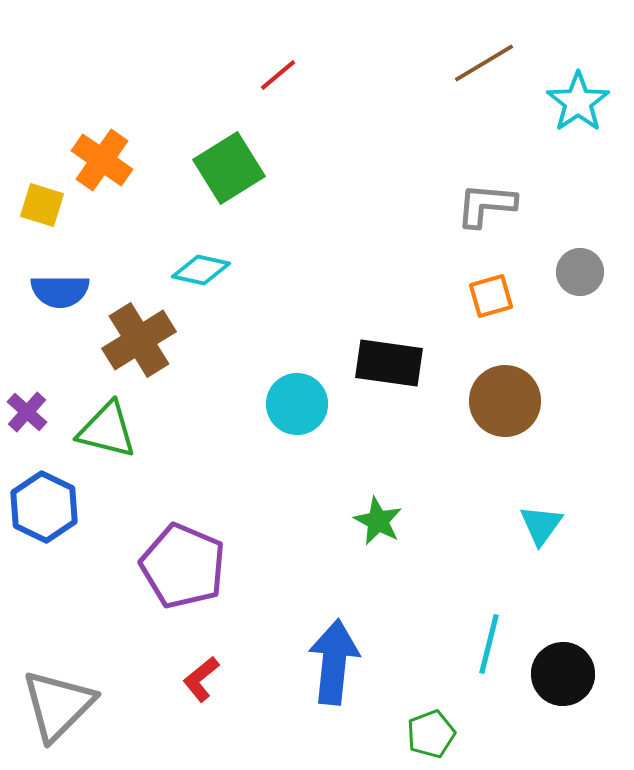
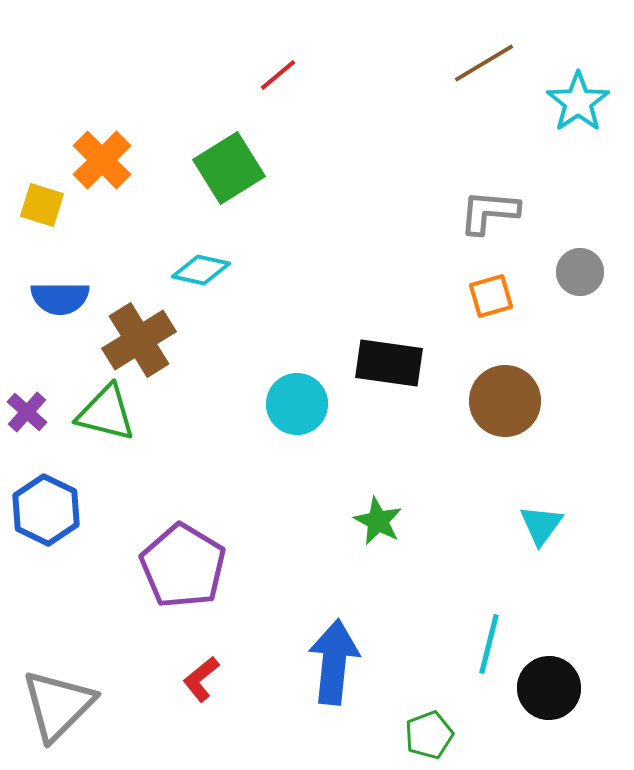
orange cross: rotated 10 degrees clockwise
gray L-shape: moved 3 px right, 7 px down
blue semicircle: moved 7 px down
green triangle: moved 1 px left, 17 px up
blue hexagon: moved 2 px right, 3 px down
purple pentagon: rotated 8 degrees clockwise
black circle: moved 14 px left, 14 px down
green pentagon: moved 2 px left, 1 px down
